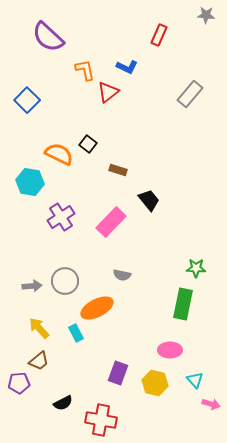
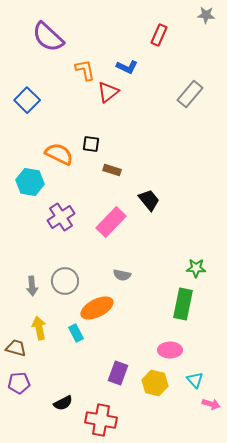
black square: moved 3 px right; rotated 30 degrees counterclockwise
brown rectangle: moved 6 px left
gray arrow: rotated 90 degrees clockwise
yellow arrow: rotated 30 degrees clockwise
brown trapezoid: moved 23 px left, 13 px up; rotated 125 degrees counterclockwise
